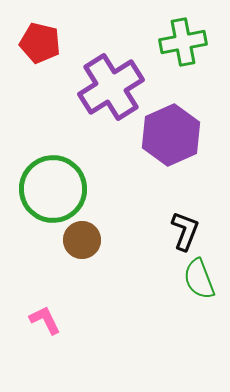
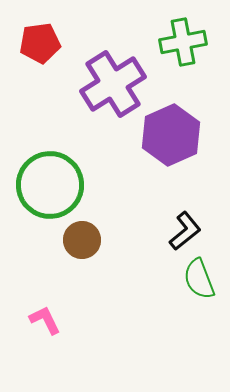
red pentagon: rotated 21 degrees counterclockwise
purple cross: moved 2 px right, 3 px up
green circle: moved 3 px left, 4 px up
black L-shape: rotated 30 degrees clockwise
